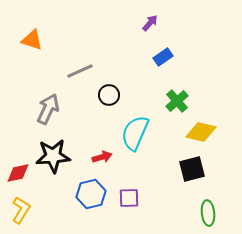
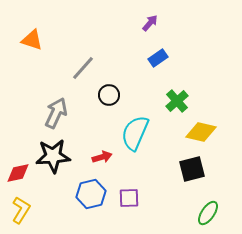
blue rectangle: moved 5 px left, 1 px down
gray line: moved 3 px right, 3 px up; rotated 24 degrees counterclockwise
gray arrow: moved 8 px right, 4 px down
green ellipse: rotated 40 degrees clockwise
